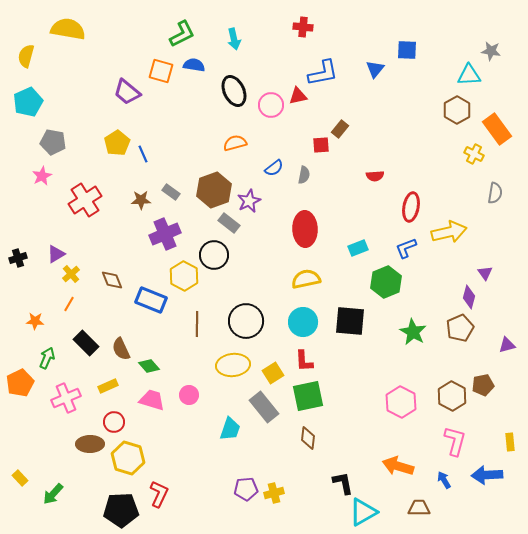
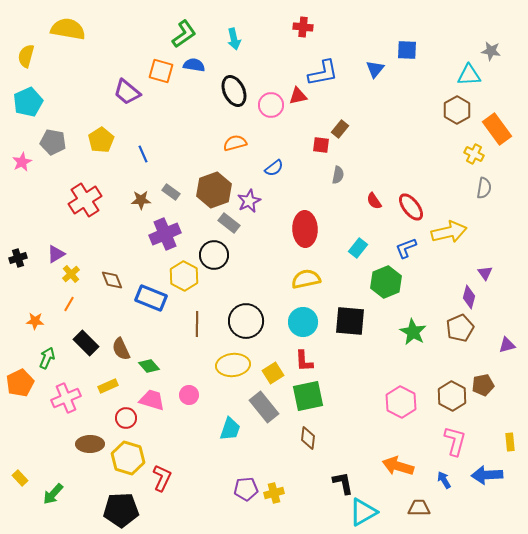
green L-shape at (182, 34): moved 2 px right; rotated 8 degrees counterclockwise
yellow pentagon at (117, 143): moved 16 px left, 3 px up
red square at (321, 145): rotated 12 degrees clockwise
gray semicircle at (304, 175): moved 34 px right
pink star at (42, 176): moved 20 px left, 14 px up
red semicircle at (375, 176): moved 1 px left, 25 px down; rotated 60 degrees clockwise
gray semicircle at (495, 193): moved 11 px left, 5 px up
red ellipse at (411, 207): rotated 48 degrees counterclockwise
cyan rectangle at (358, 248): rotated 30 degrees counterclockwise
blue rectangle at (151, 300): moved 2 px up
red circle at (114, 422): moved 12 px right, 4 px up
red L-shape at (159, 494): moved 3 px right, 16 px up
